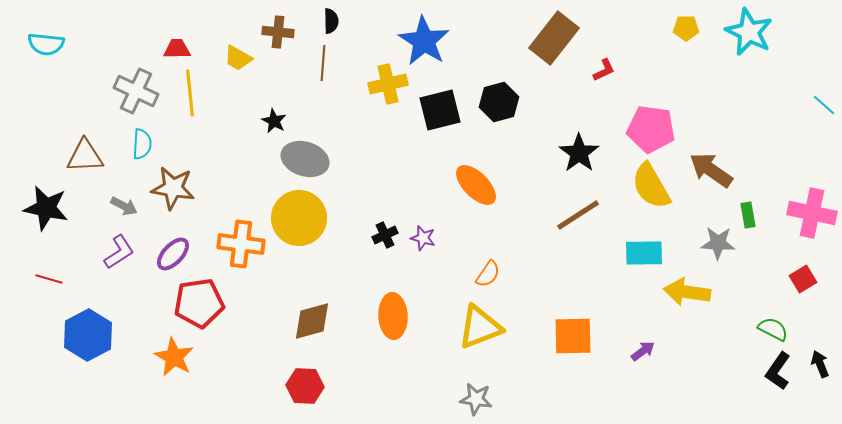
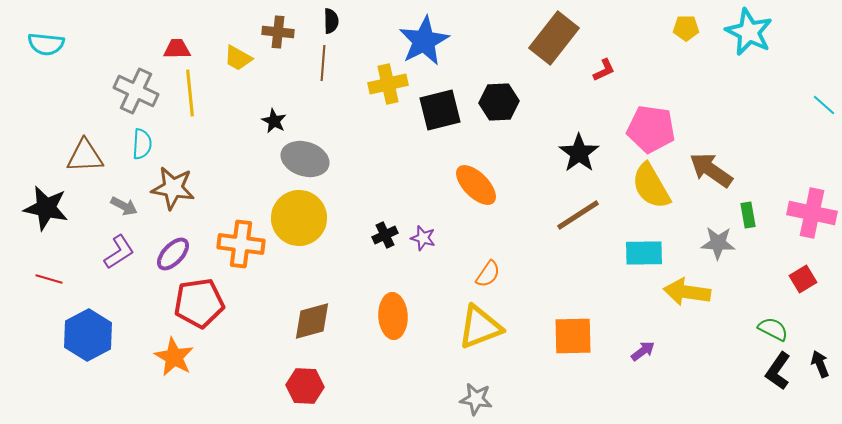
blue star at (424, 41): rotated 12 degrees clockwise
black hexagon at (499, 102): rotated 12 degrees clockwise
